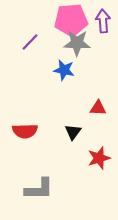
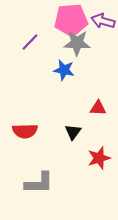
purple arrow: rotated 70 degrees counterclockwise
gray L-shape: moved 6 px up
